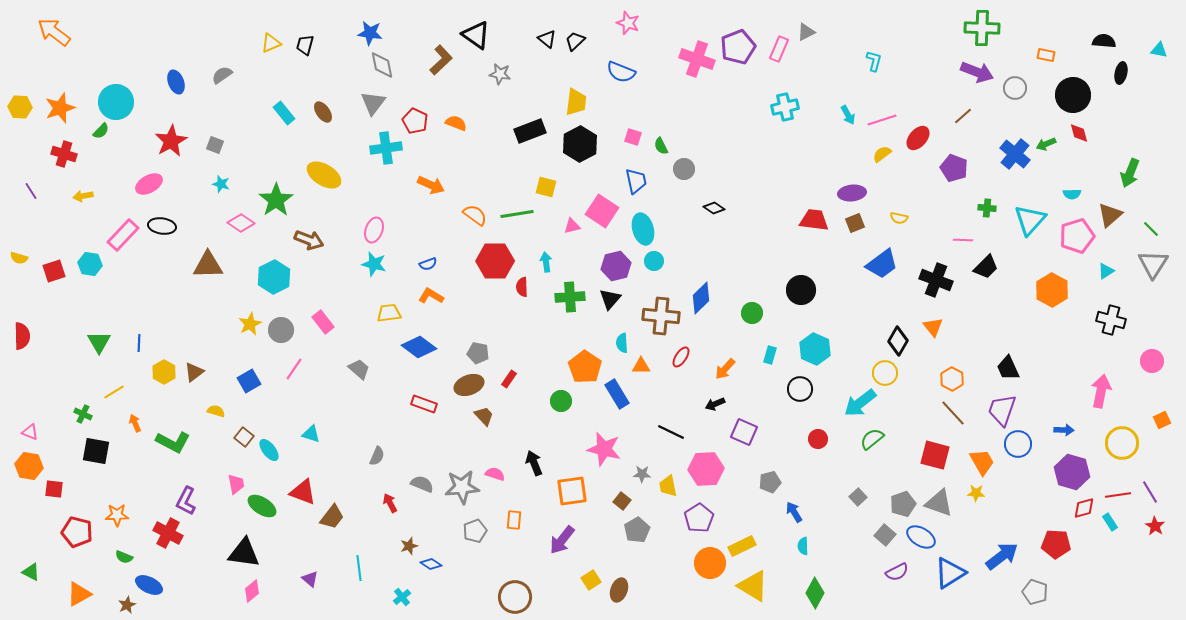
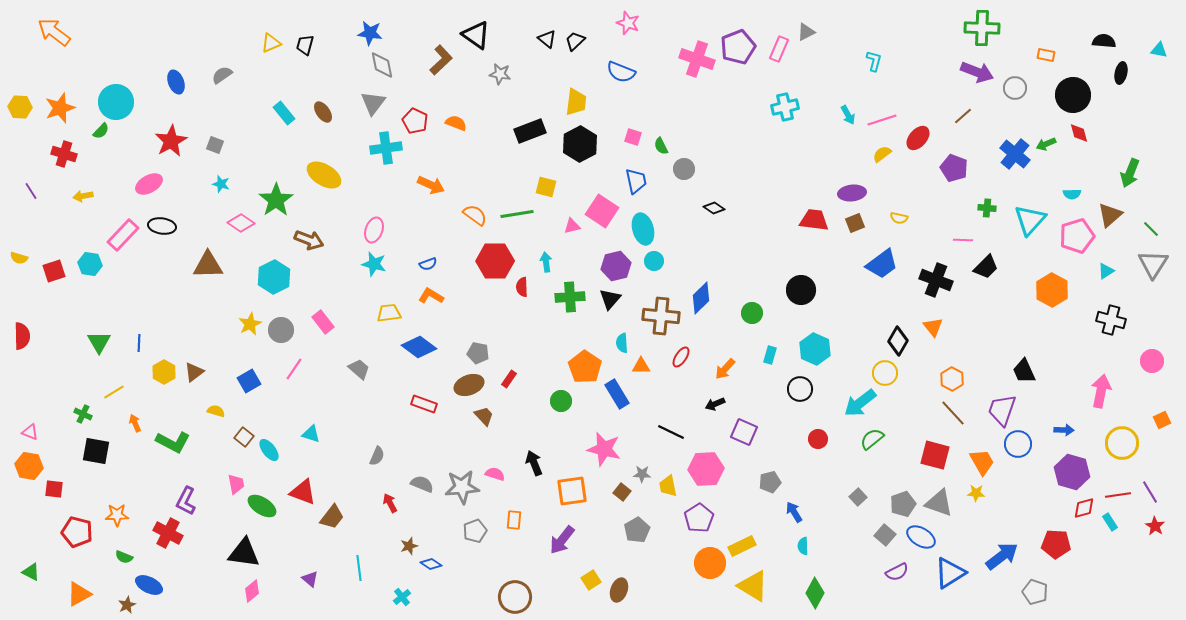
black trapezoid at (1008, 368): moved 16 px right, 3 px down
brown square at (622, 501): moved 9 px up
